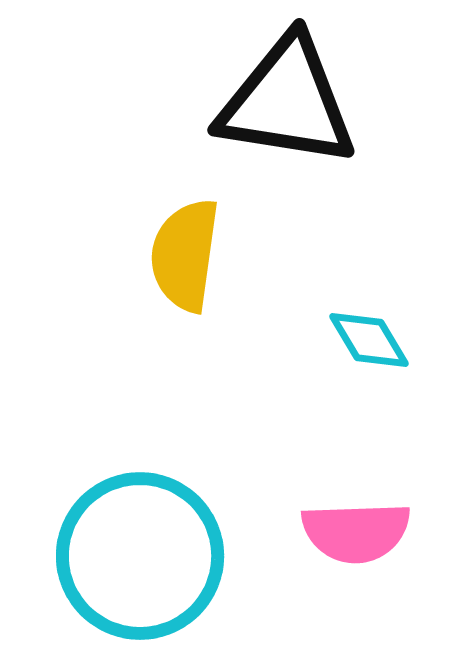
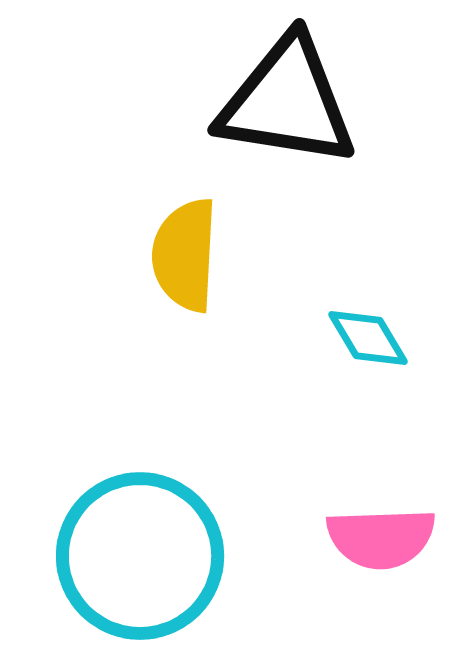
yellow semicircle: rotated 5 degrees counterclockwise
cyan diamond: moved 1 px left, 2 px up
pink semicircle: moved 25 px right, 6 px down
